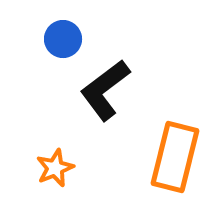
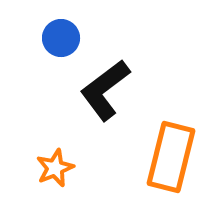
blue circle: moved 2 px left, 1 px up
orange rectangle: moved 4 px left
